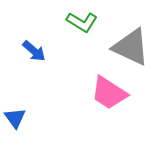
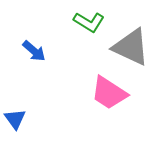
green L-shape: moved 7 px right
blue triangle: moved 1 px down
